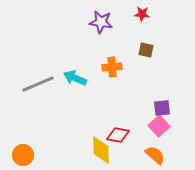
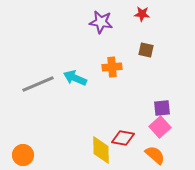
pink square: moved 1 px right, 1 px down
red diamond: moved 5 px right, 3 px down
